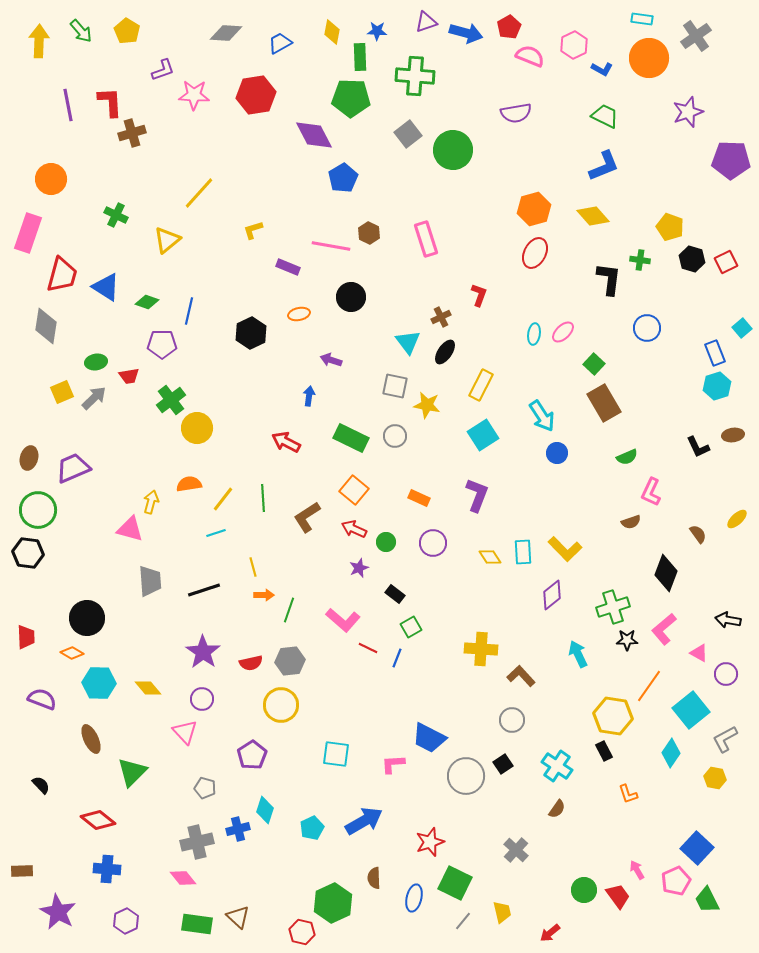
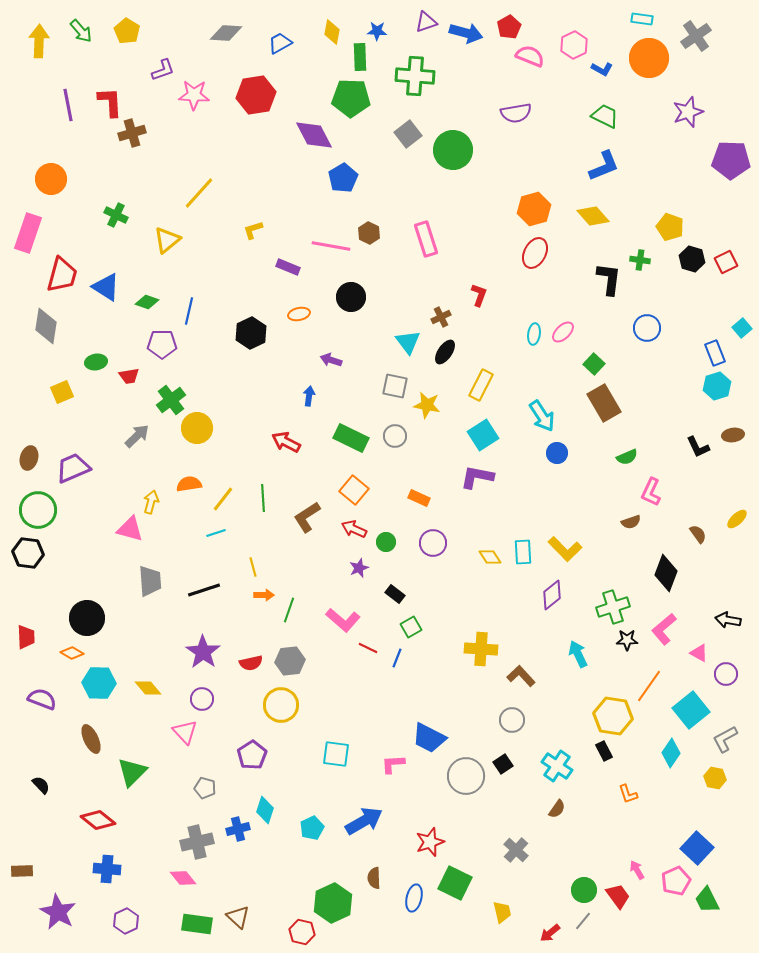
gray arrow at (94, 398): moved 43 px right, 38 px down
purple L-shape at (477, 495): moved 18 px up; rotated 100 degrees counterclockwise
gray line at (463, 921): moved 120 px right
